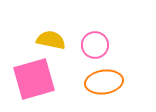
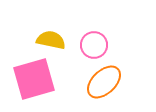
pink circle: moved 1 px left
orange ellipse: rotated 36 degrees counterclockwise
